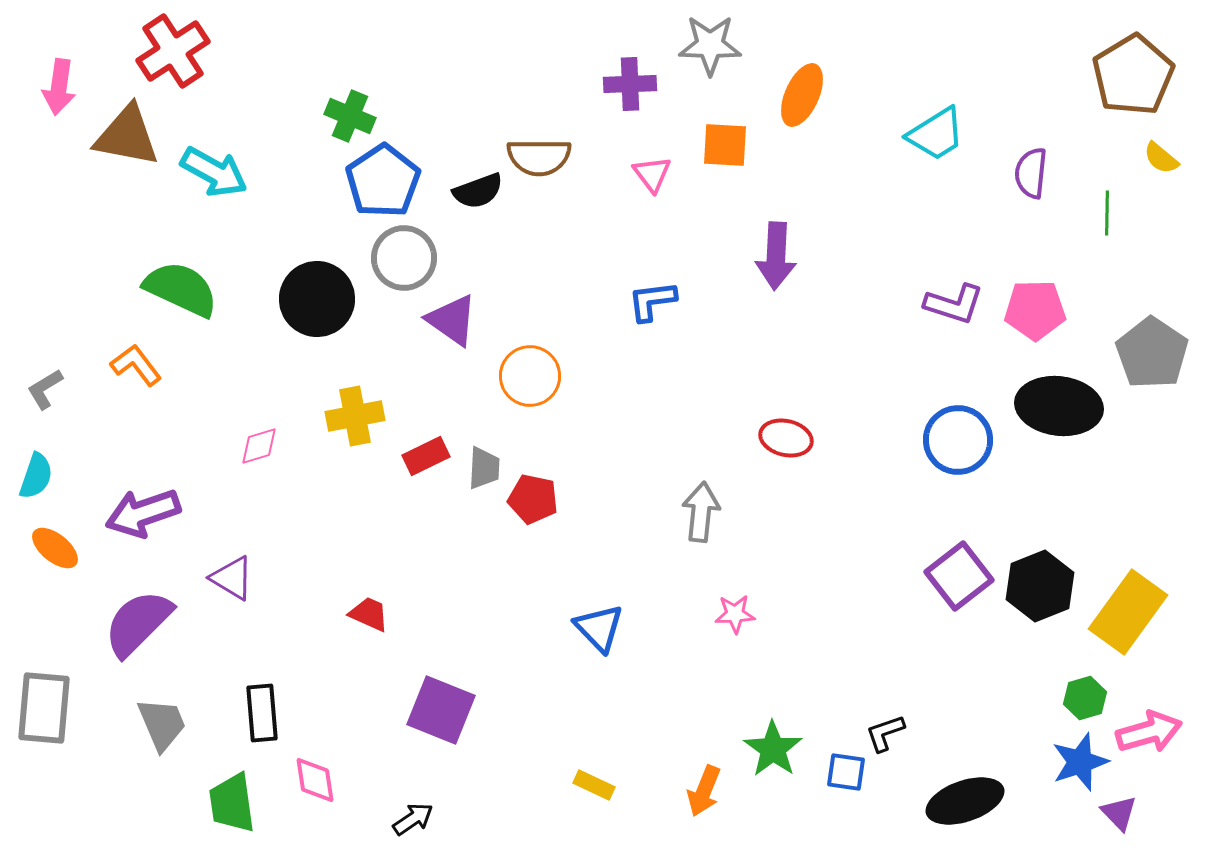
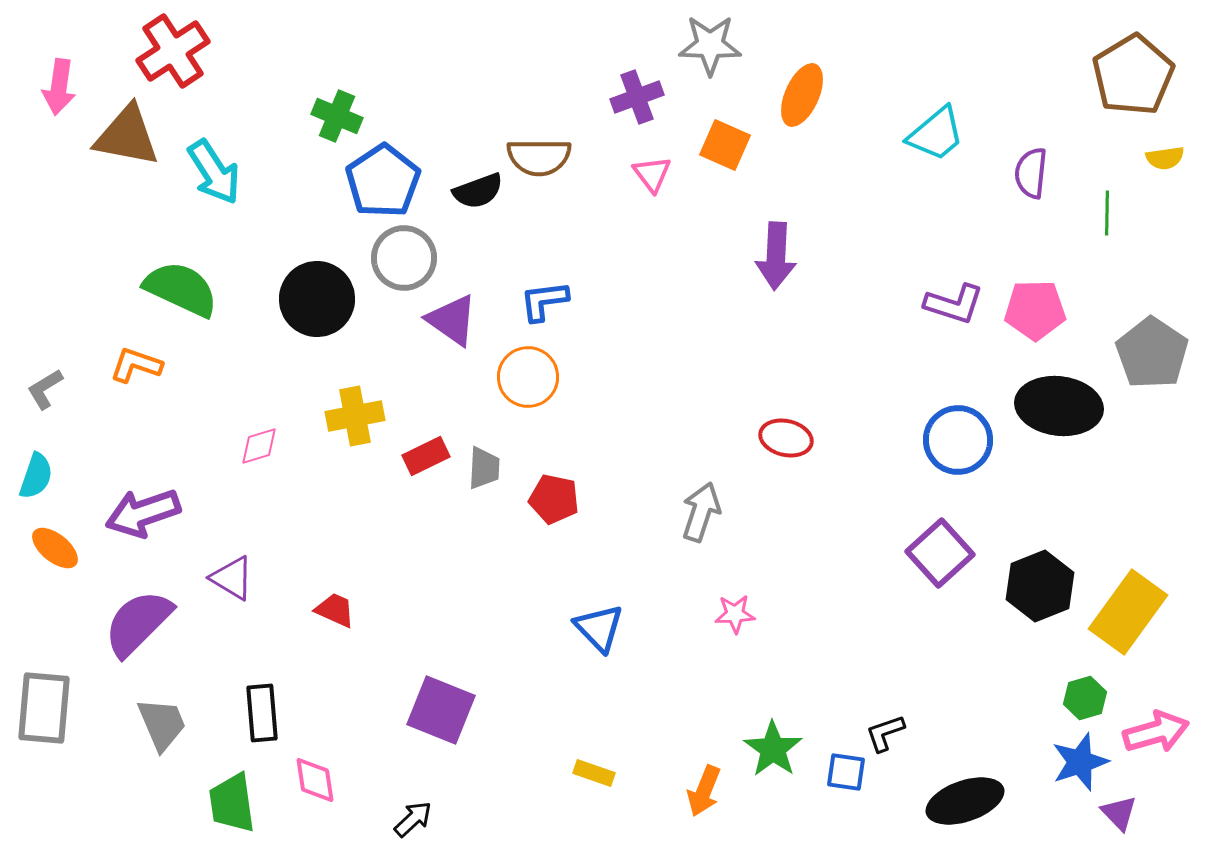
purple cross at (630, 84): moved 7 px right, 13 px down; rotated 18 degrees counterclockwise
green cross at (350, 116): moved 13 px left
cyan trapezoid at (936, 134): rotated 8 degrees counterclockwise
orange square at (725, 145): rotated 21 degrees clockwise
yellow semicircle at (1161, 158): moved 4 px right; rotated 48 degrees counterclockwise
cyan arrow at (214, 172): rotated 28 degrees clockwise
blue L-shape at (652, 301): moved 108 px left
orange L-shape at (136, 365): rotated 34 degrees counterclockwise
orange circle at (530, 376): moved 2 px left, 1 px down
red pentagon at (533, 499): moved 21 px right
gray arrow at (701, 512): rotated 12 degrees clockwise
purple square at (959, 576): moved 19 px left, 23 px up; rotated 4 degrees counterclockwise
red trapezoid at (369, 614): moved 34 px left, 4 px up
pink arrow at (1149, 732): moved 7 px right
yellow rectangle at (594, 785): moved 12 px up; rotated 6 degrees counterclockwise
black arrow at (413, 819): rotated 9 degrees counterclockwise
